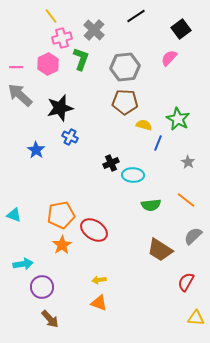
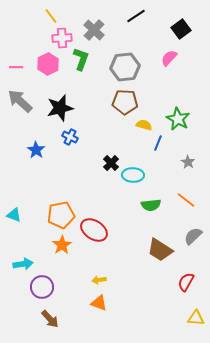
pink cross: rotated 12 degrees clockwise
gray arrow: moved 6 px down
black cross: rotated 21 degrees counterclockwise
